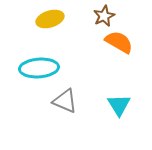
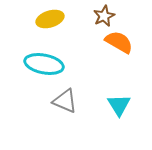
cyan ellipse: moved 5 px right, 4 px up; rotated 15 degrees clockwise
